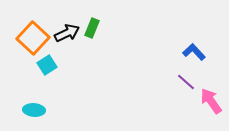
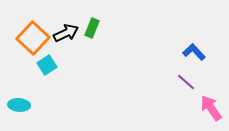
black arrow: moved 1 px left
pink arrow: moved 7 px down
cyan ellipse: moved 15 px left, 5 px up
